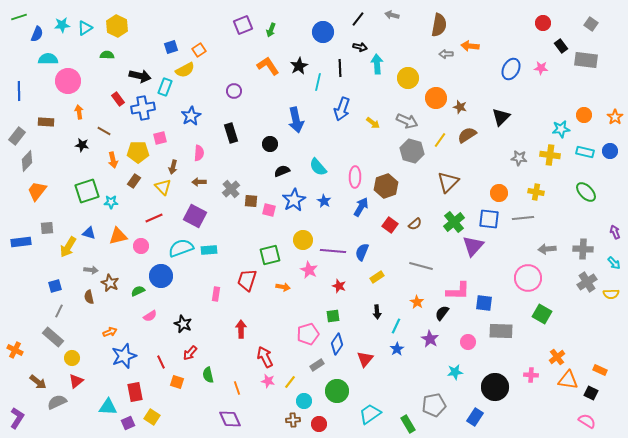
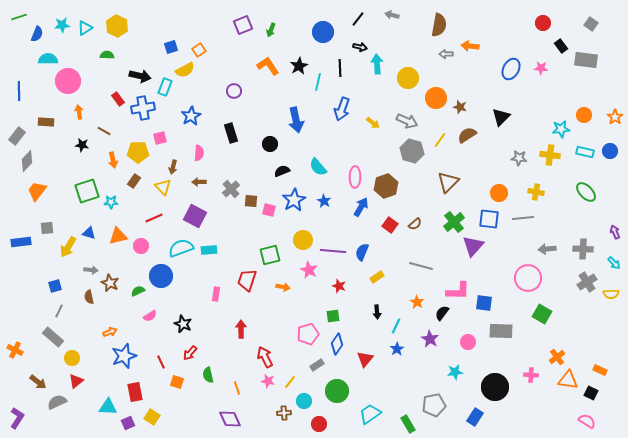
brown cross at (293, 420): moved 9 px left, 7 px up
